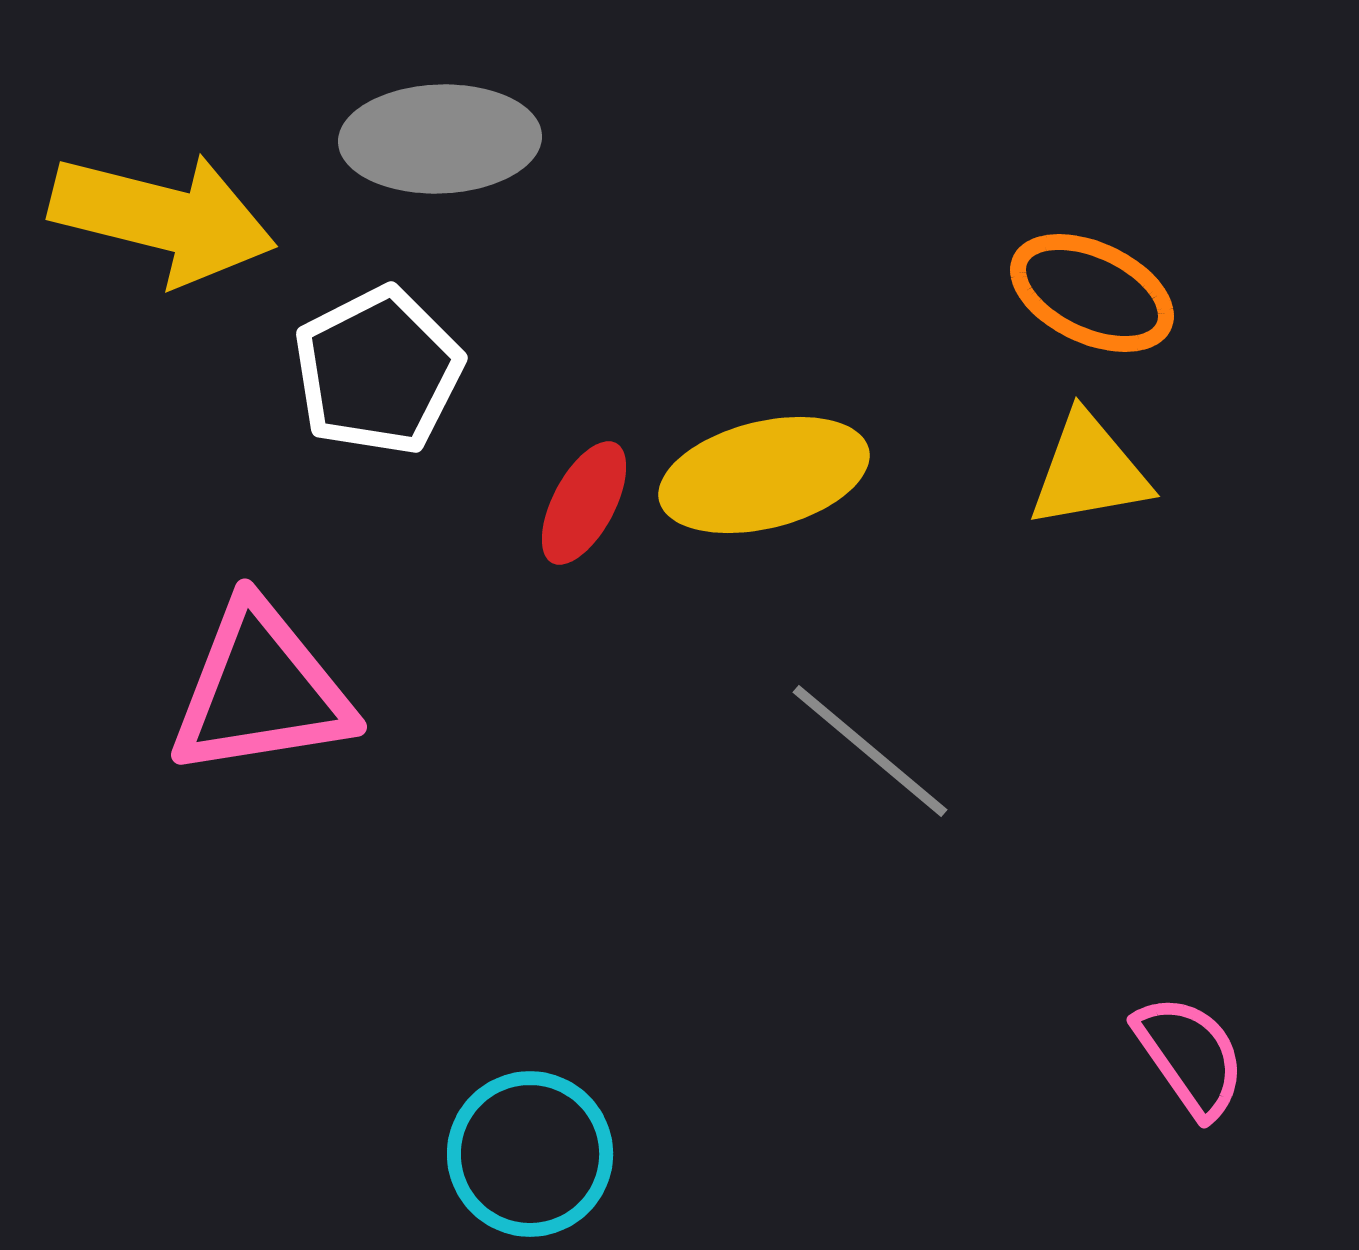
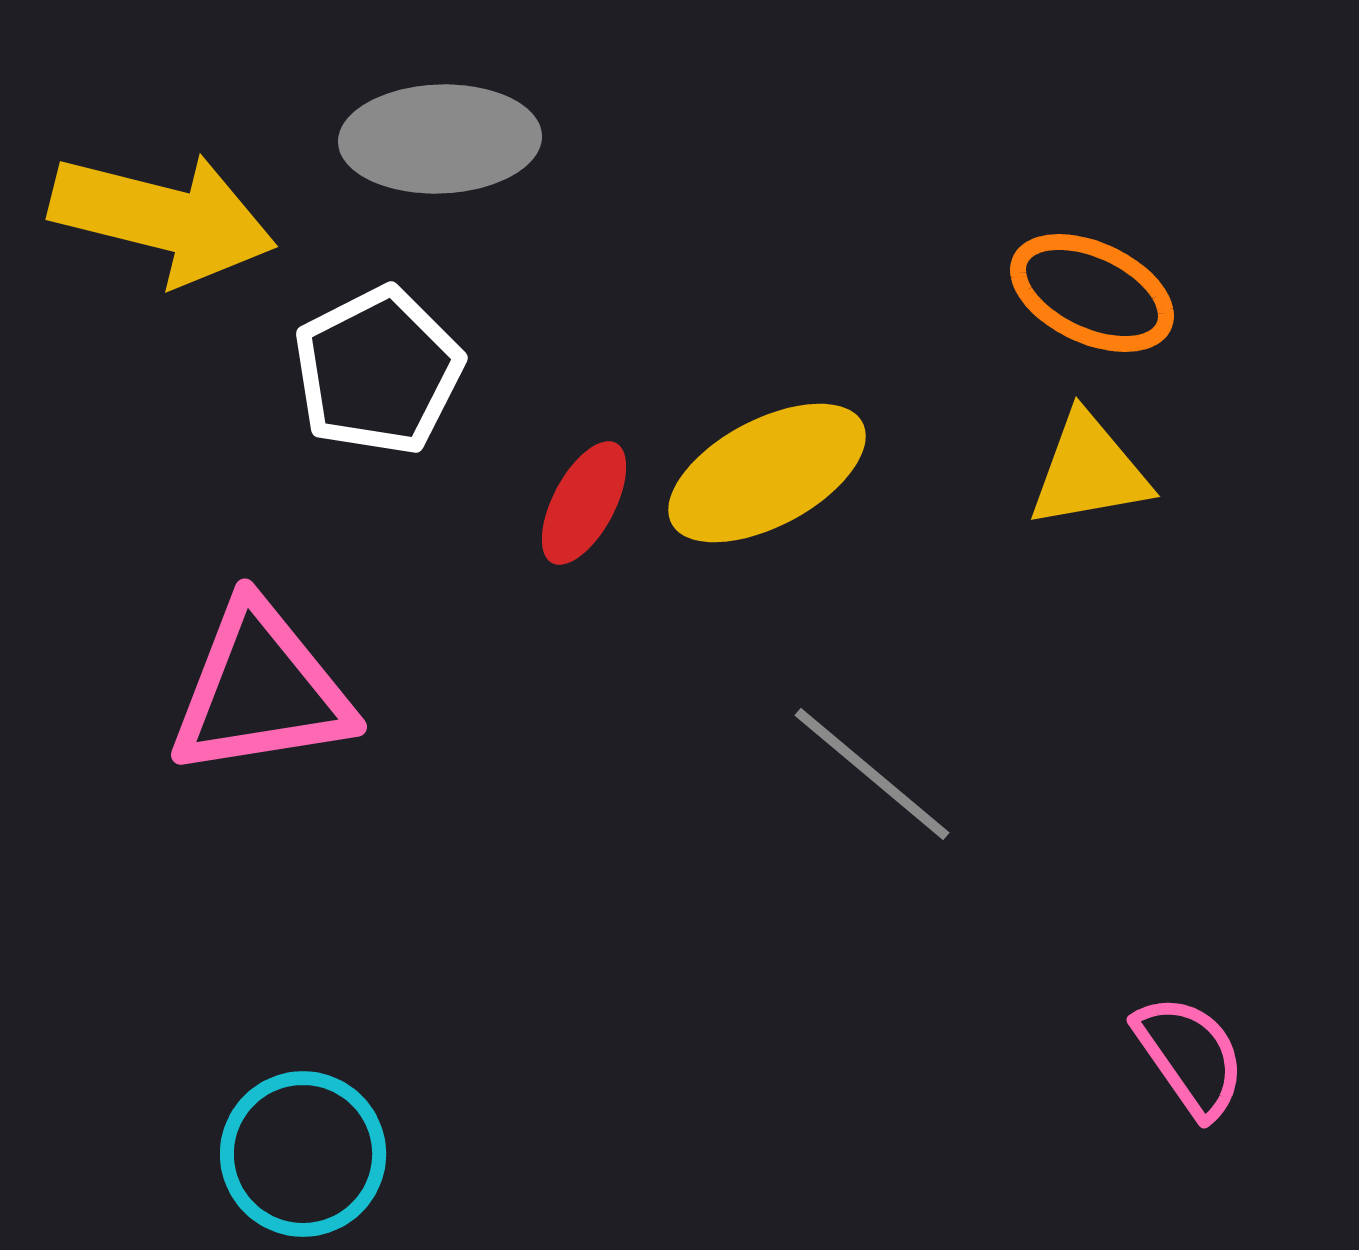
yellow ellipse: moved 3 px right, 2 px up; rotated 14 degrees counterclockwise
gray line: moved 2 px right, 23 px down
cyan circle: moved 227 px left
